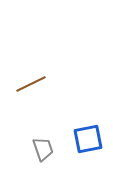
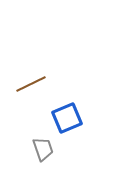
blue square: moved 21 px left, 21 px up; rotated 12 degrees counterclockwise
